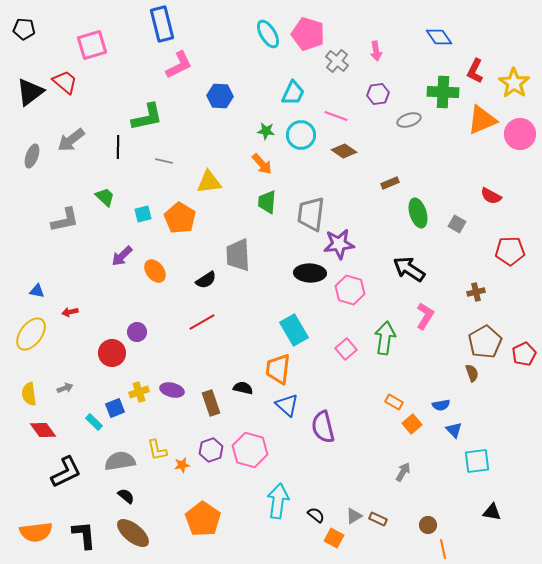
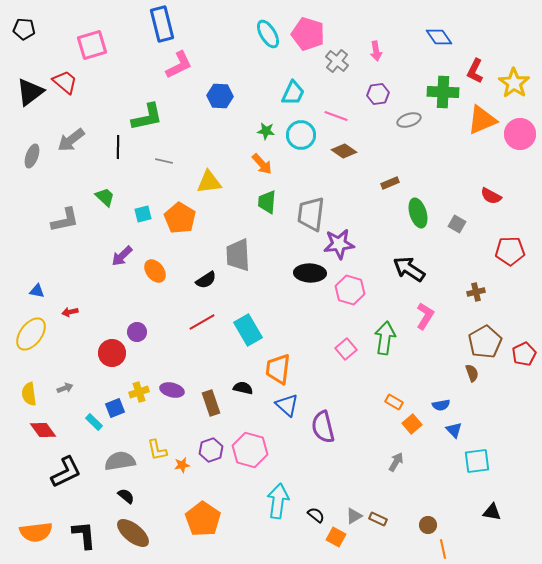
cyan rectangle at (294, 330): moved 46 px left
gray arrow at (403, 472): moved 7 px left, 10 px up
orange square at (334, 538): moved 2 px right, 1 px up
